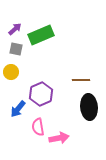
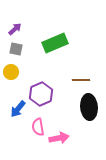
green rectangle: moved 14 px right, 8 px down
